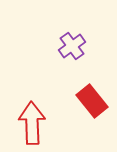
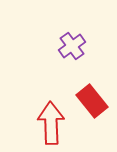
red arrow: moved 19 px right
